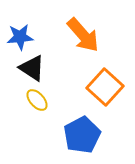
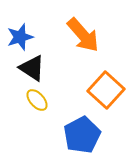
blue star: rotated 12 degrees counterclockwise
orange square: moved 1 px right, 3 px down
